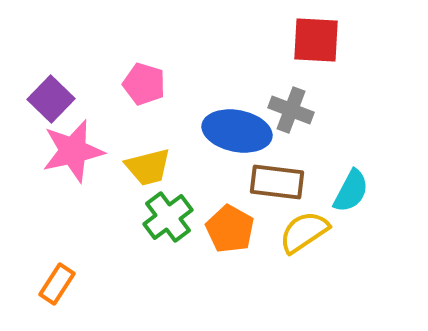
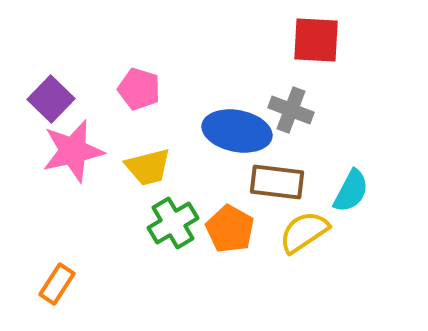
pink pentagon: moved 5 px left, 5 px down
green cross: moved 5 px right, 6 px down; rotated 6 degrees clockwise
